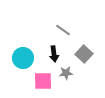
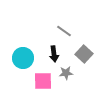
gray line: moved 1 px right, 1 px down
